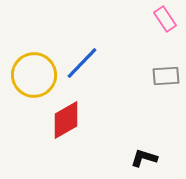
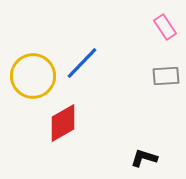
pink rectangle: moved 8 px down
yellow circle: moved 1 px left, 1 px down
red diamond: moved 3 px left, 3 px down
